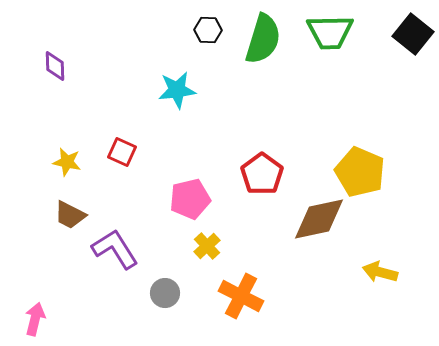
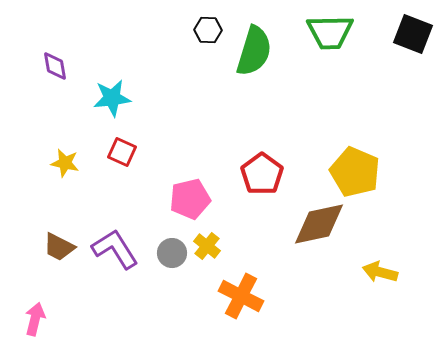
black square: rotated 18 degrees counterclockwise
green semicircle: moved 9 px left, 12 px down
purple diamond: rotated 8 degrees counterclockwise
cyan star: moved 65 px left, 8 px down
yellow star: moved 2 px left, 1 px down
yellow pentagon: moved 5 px left
brown trapezoid: moved 11 px left, 32 px down
brown diamond: moved 5 px down
yellow cross: rotated 8 degrees counterclockwise
gray circle: moved 7 px right, 40 px up
